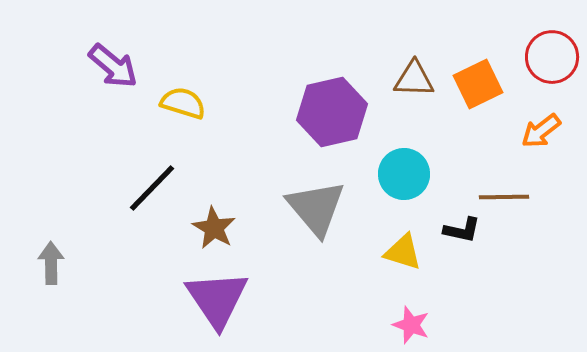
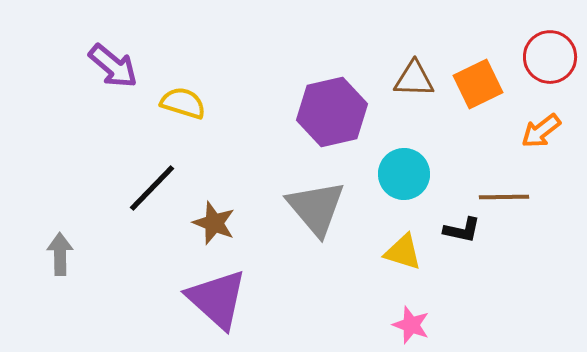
red circle: moved 2 px left
brown star: moved 5 px up; rotated 9 degrees counterclockwise
gray arrow: moved 9 px right, 9 px up
purple triangle: rotated 14 degrees counterclockwise
